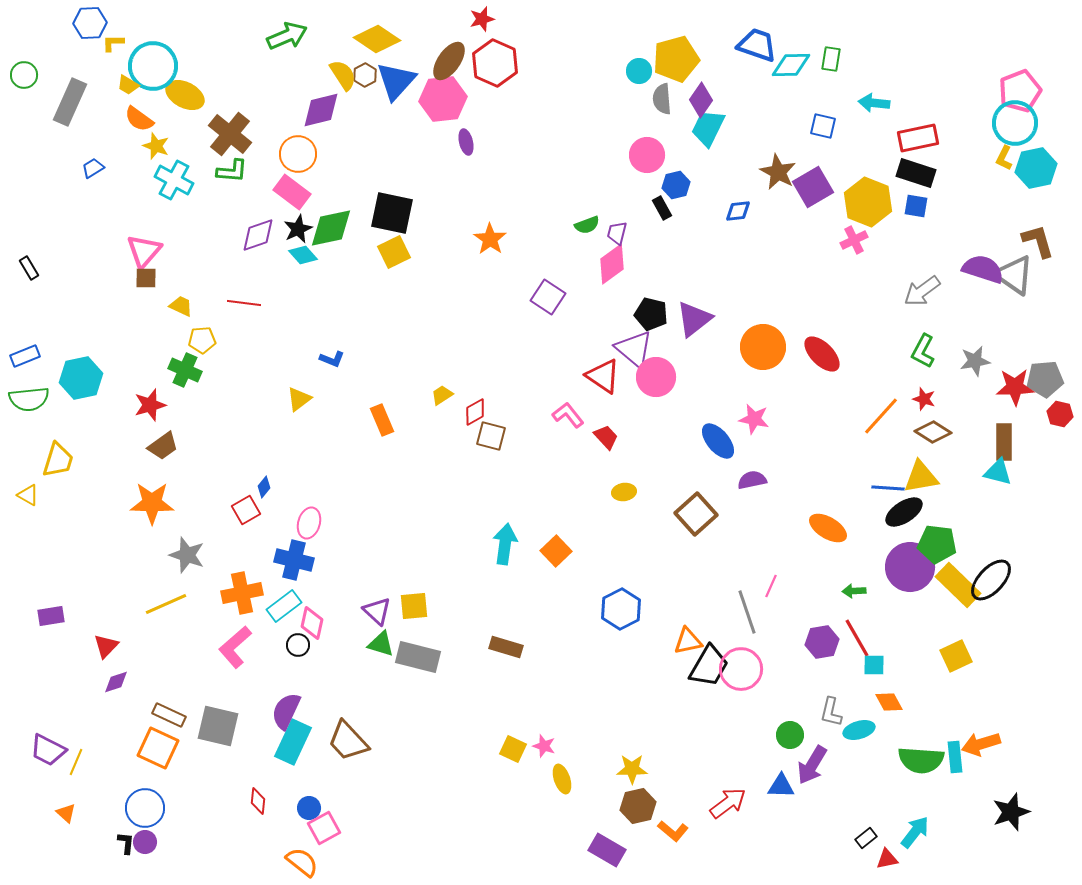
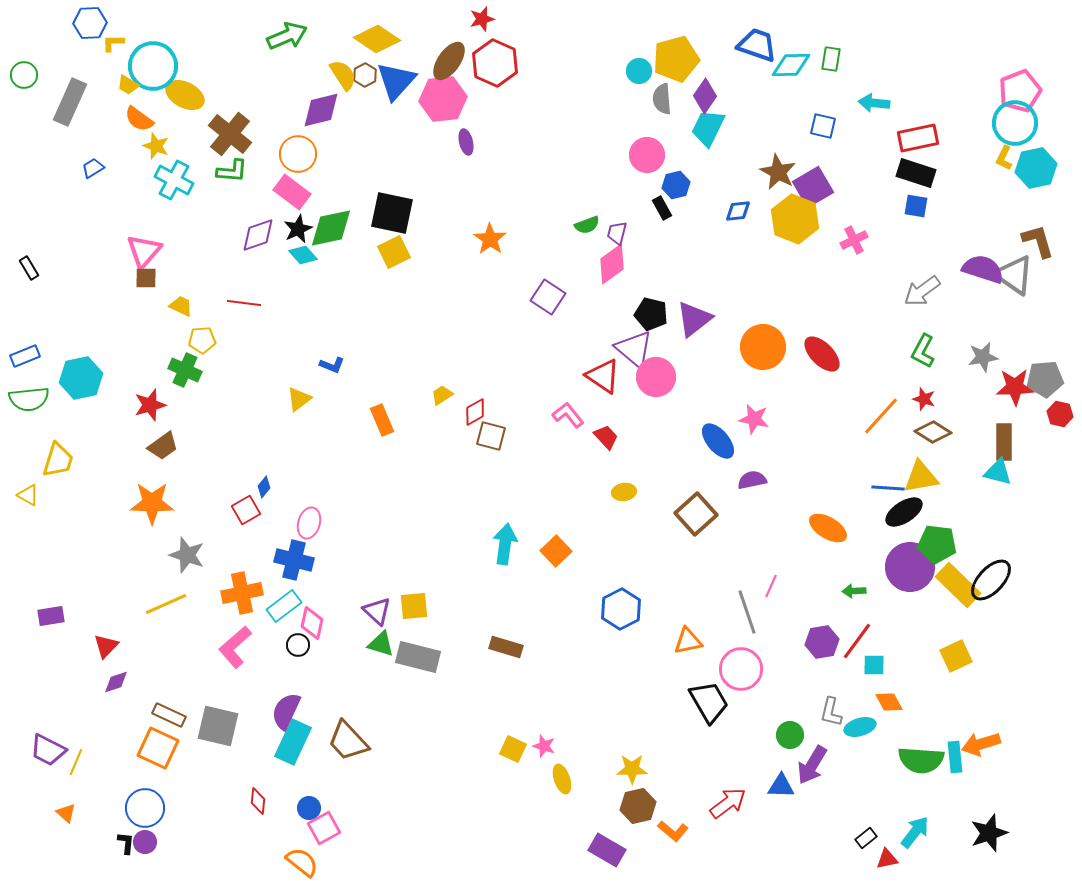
purple diamond at (701, 100): moved 4 px right, 4 px up
yellow hexagon at (868, 202): moved 73 px left, 17 px down
blue L-shape at (332, 359): moved 6 px down
gray star at (975, 361): moved 8 px right, 4 px up
red line at (857, 638): moved 3 px down; rotated 66 degrees clockwise
black trapezoid at (709, 666): moved 36 px down; rotated 60 degrees counterclockwise
cyan ellipse at (859, 730): moved 1 px right, 3 px up
black star at (1011, 812): moved 22 px left, 21 px down
